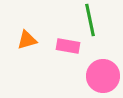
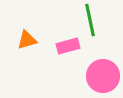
pink rectangle: rotated 25 degrees counterclockwise
